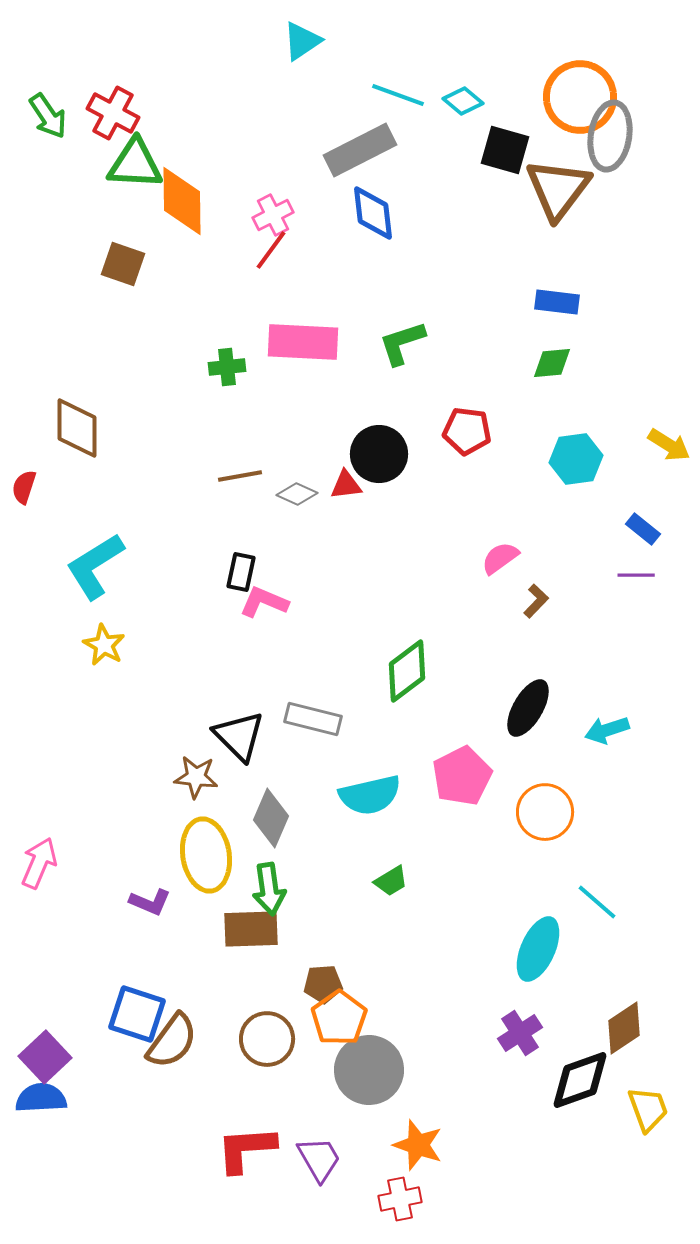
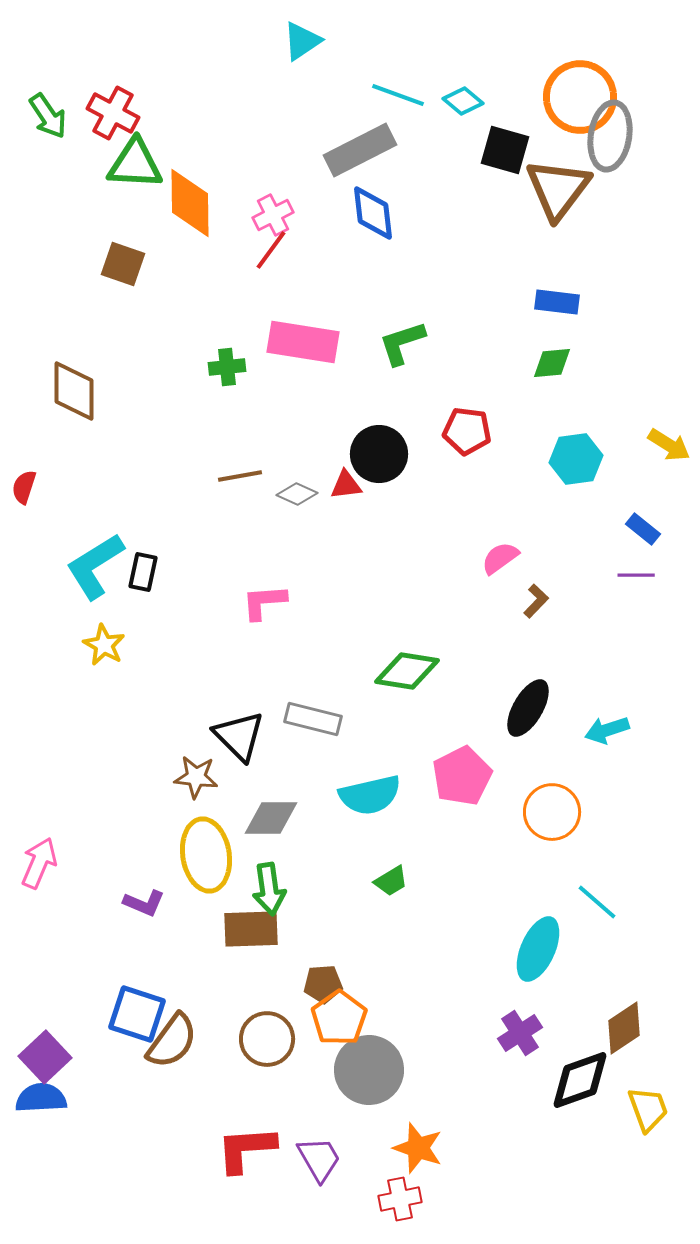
orange diamond at (182, 201): moved 8 px right, 2 px down
pink rectangle at (303, 342): rotated 6 degrees clockwise
brown diamond at (77, 428): moved 3 px left, 37 px up
black rectangle at (241, 572): moved 98 px left
pink L-shape at (264, 602): rotated 27 degrees counterclockwise
green diamond at (407, 671): rotated 46 degrees clockwise
orange circle at (545, 812): moved 7 px right
gray diamond at (271, 818): rotated 66 degrees clockwise
purple L-shape at (150, 902): moved 6 px left, 1 px down
orange star at (418, 1145): moved 3 px down
